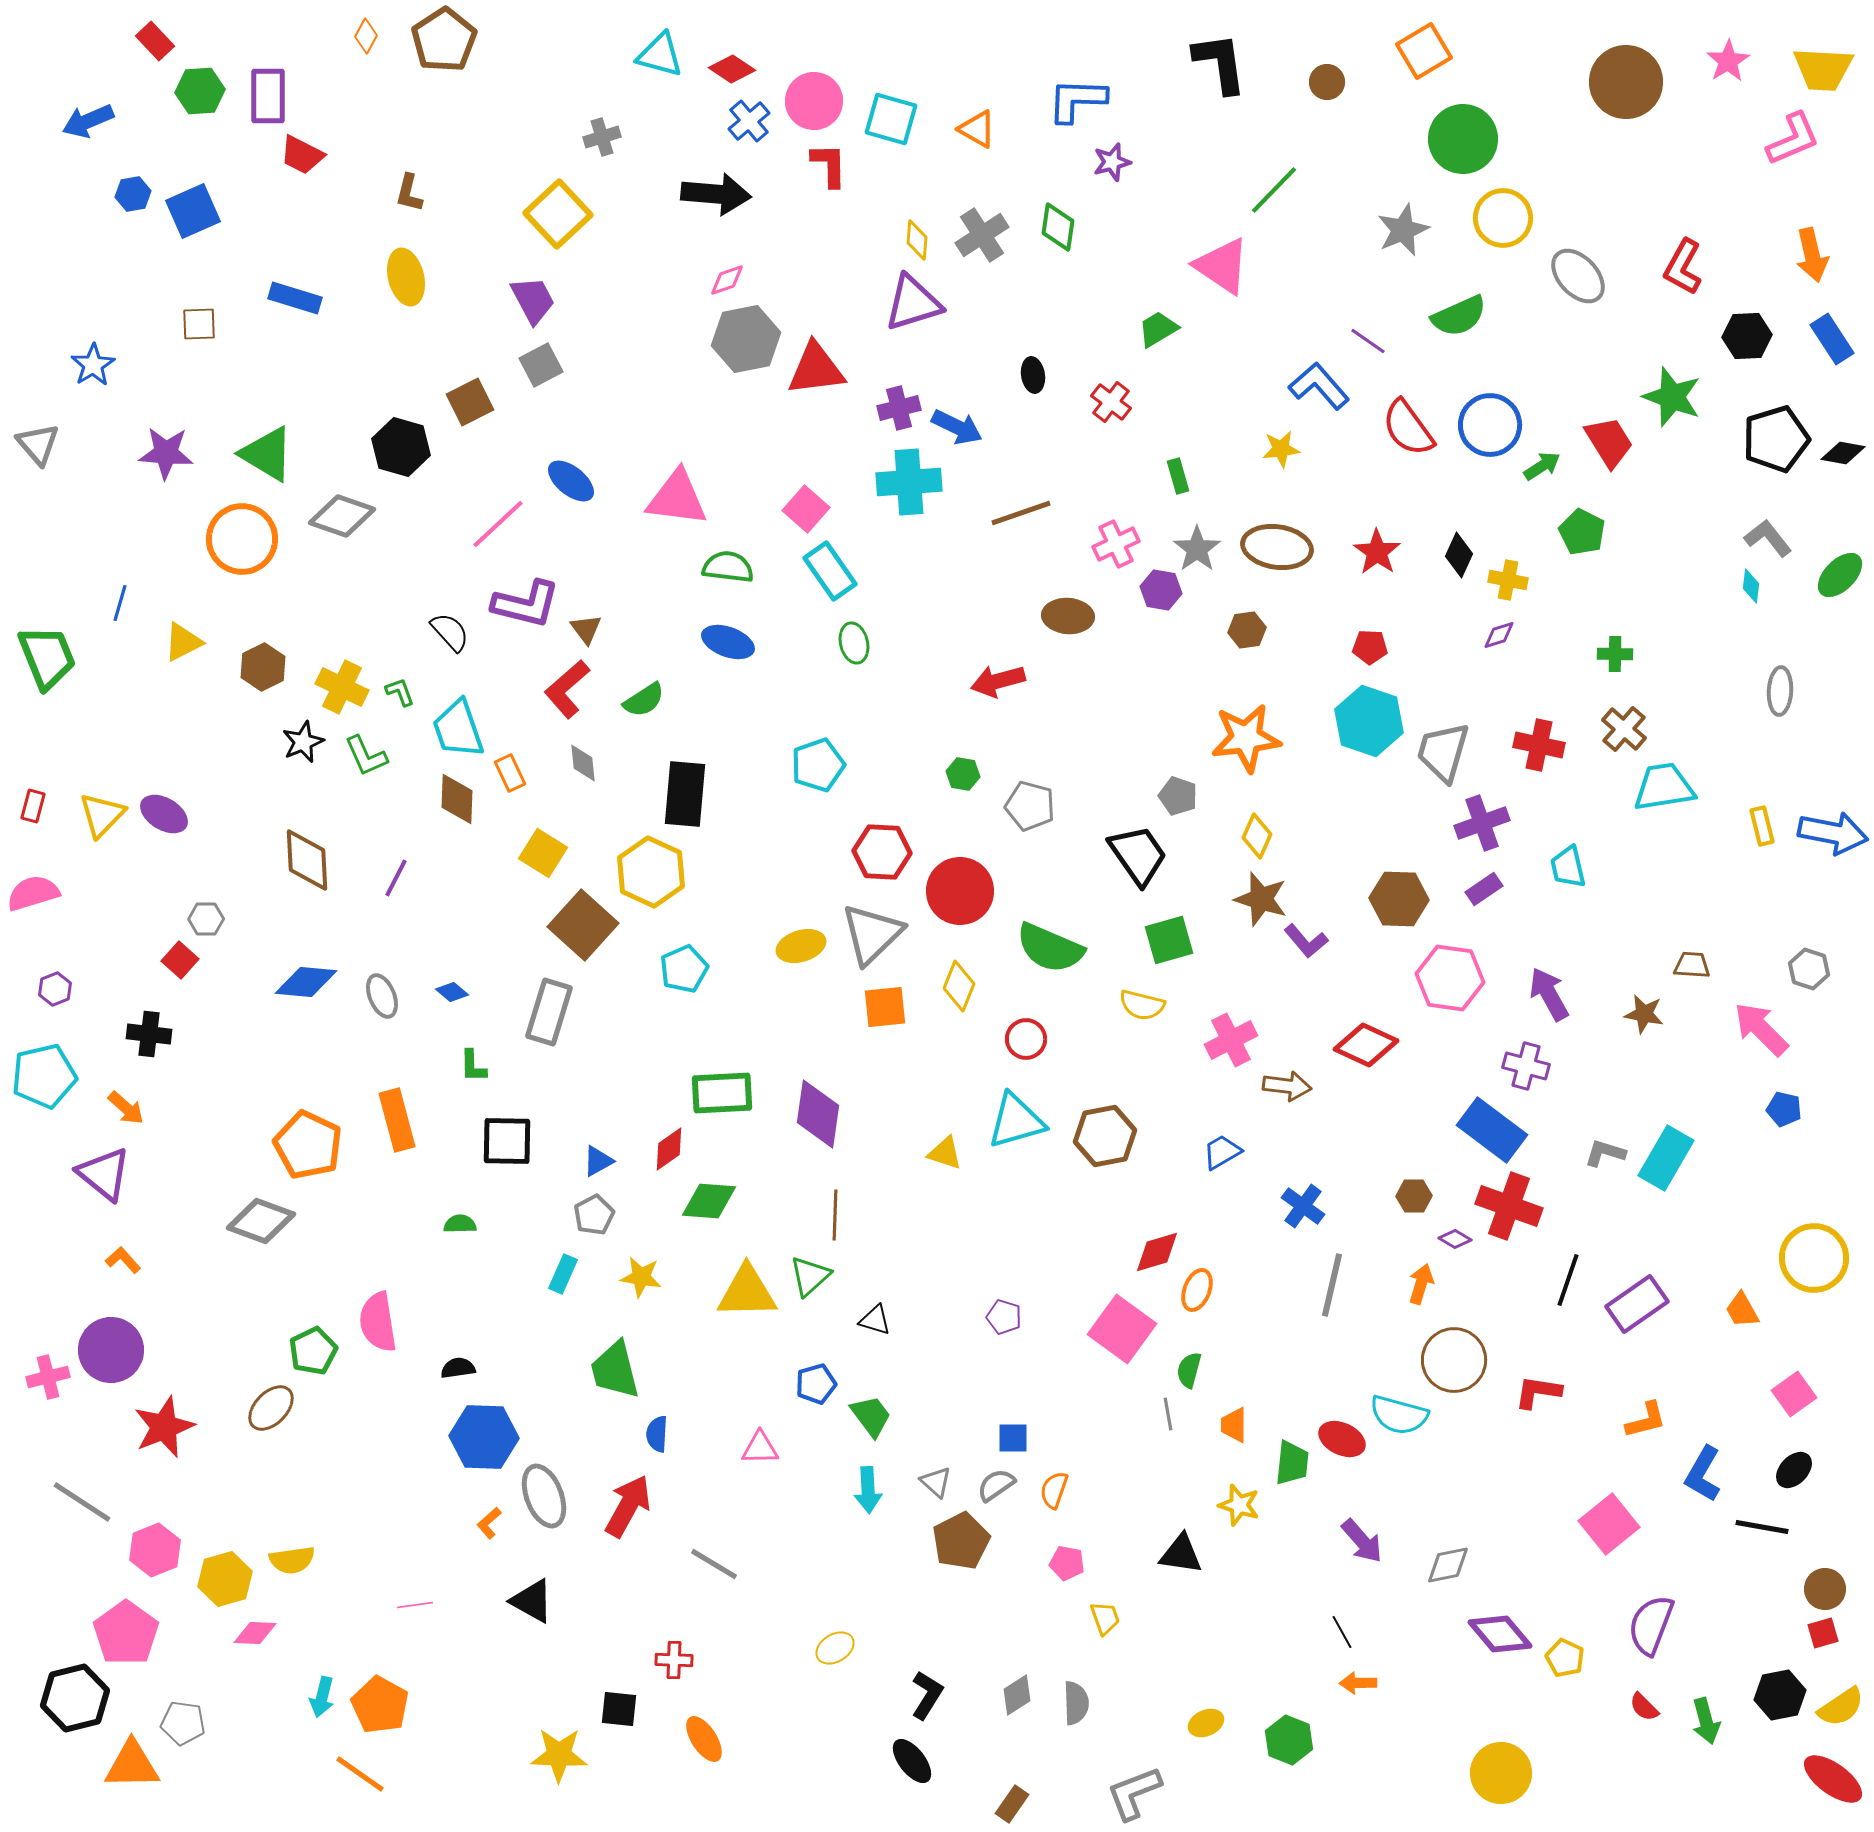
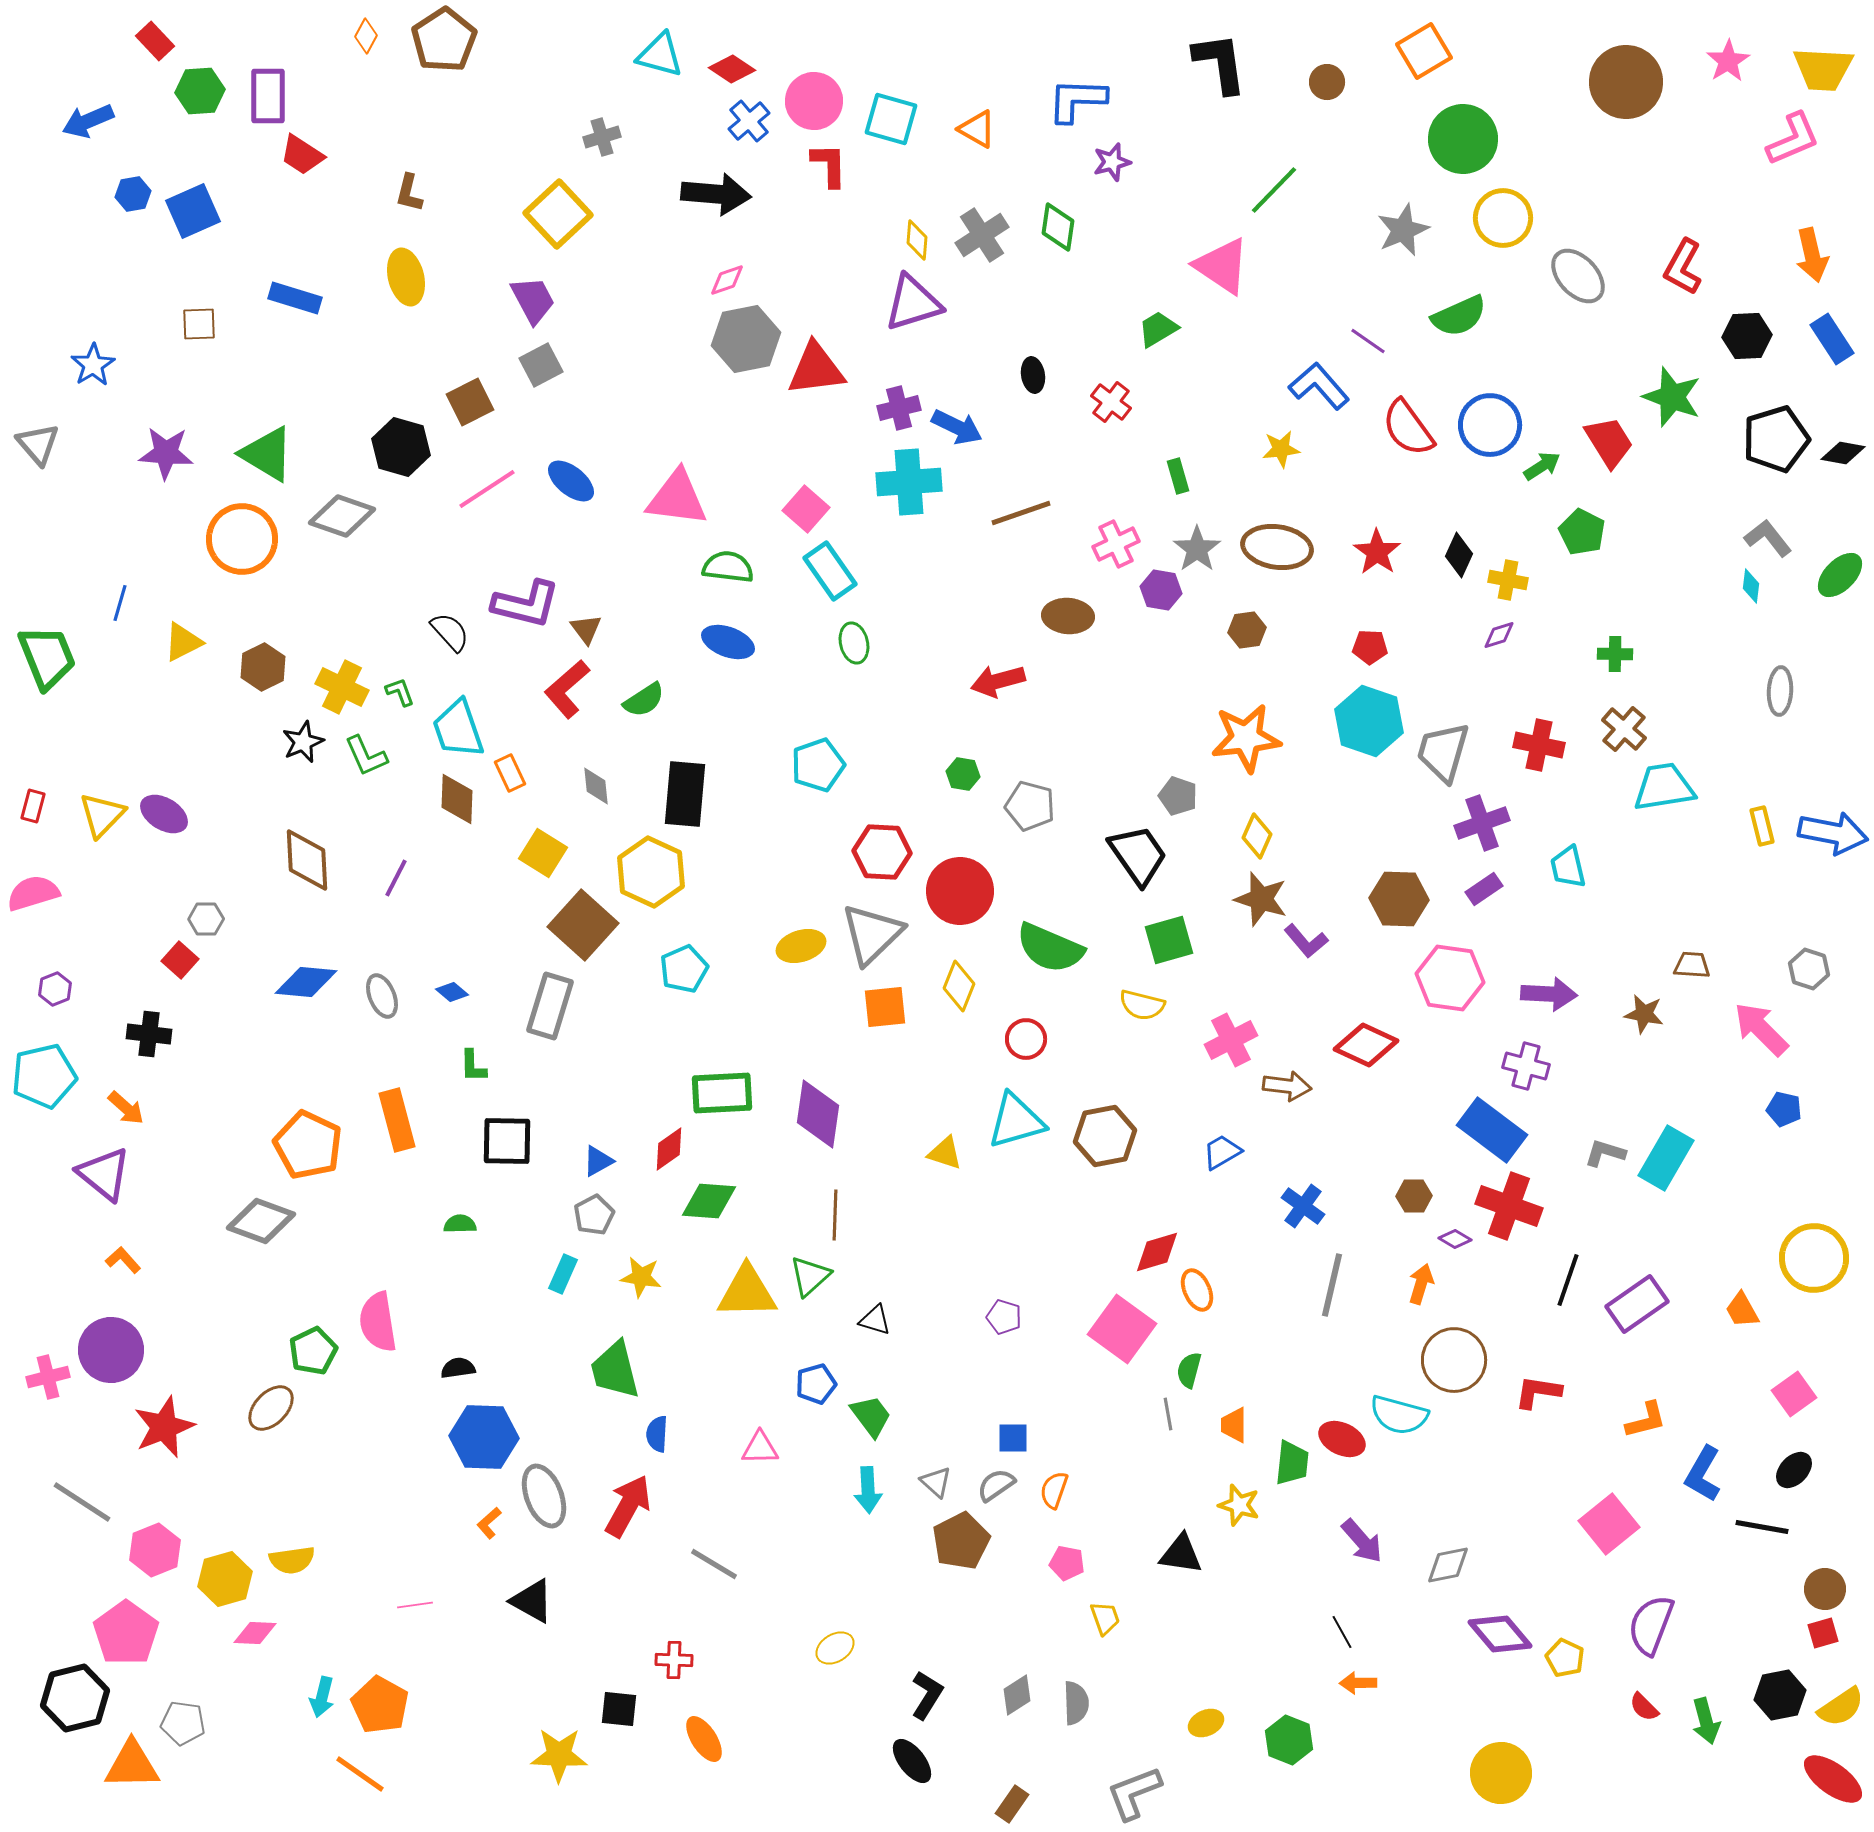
red trapezoid at (302, 155): rotated 6 degrees clockwise
pink line at (498, 524): moved 11 px left, 35 px up; rotated 10 degrees clockwise
gray diamond at (583, 763): moved 13 px right, 23 px down
purple arrow at (1549, 994): rotated 122 degrees clockwise
gray rectangle at (549, 1012): moved 1 px right, 6 px up
orange ellipse at (1197, 1290): rotated 45 degrees counterclockwise
